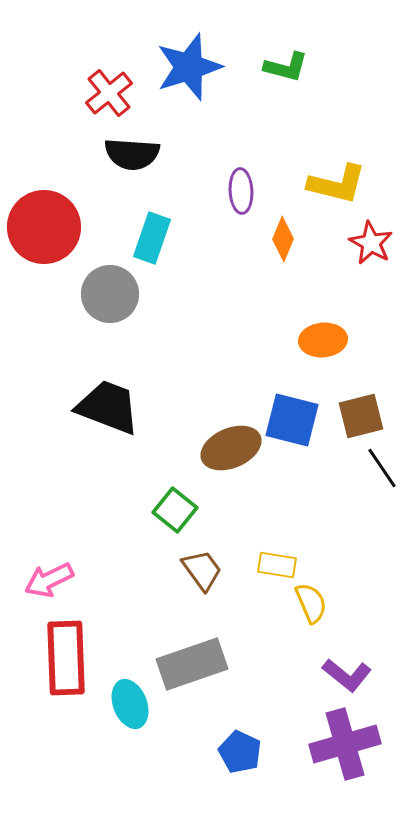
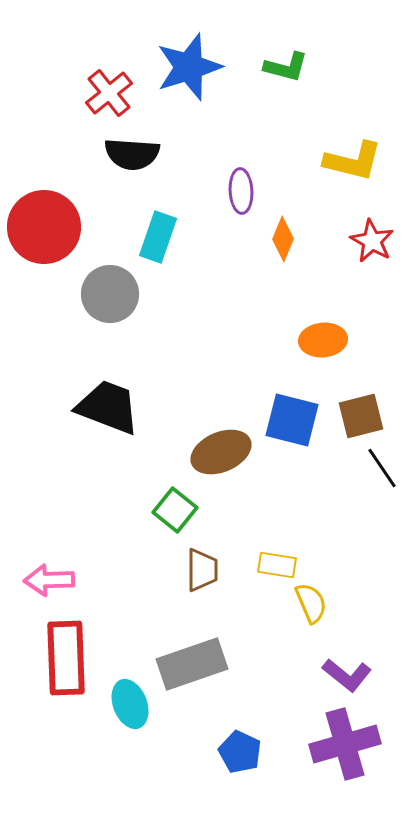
yellow L-shape: moved 16 px right, 23 px up
cyan rectangle: moved 6 px right, 1 px up
red star: moved 1 px right, 2 px up
brown ellipse: moved 10 px left, 4 px down
brown trapezoid: rotated 36 degrees clockwise
pink arrow: rotated 24 degrees clockwise
